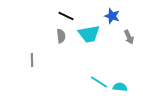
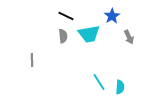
blue star: rotated 21 degrees clockwise
gray semicircle: moved 2 px right
cyan line: rotated 24 degrees clockwise
cyan semicircle: rotated 88 degrees clockwise
